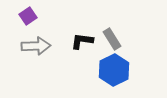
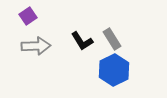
black L-shape: rotated 130 degrees counterclockwise
